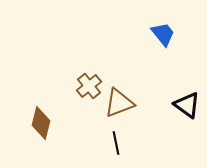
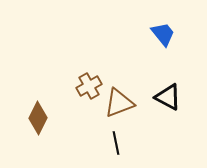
brown cross: rotated 10 degrees clockwise
black triangle: moved 19 px left, 8 px up; rotated 8 degrees counterclockwise
brown diamond: moved 3 px left, 5 px up; rotated 12 degrees clockwise
